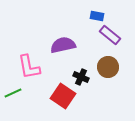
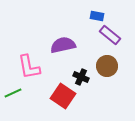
brown circle: moved 1 px left, 1 px up
